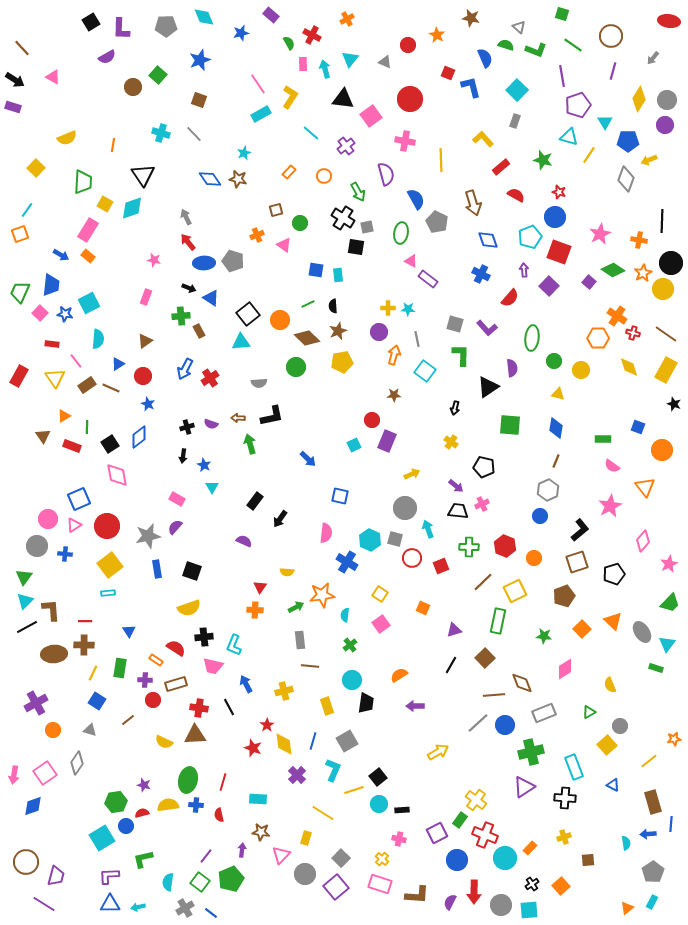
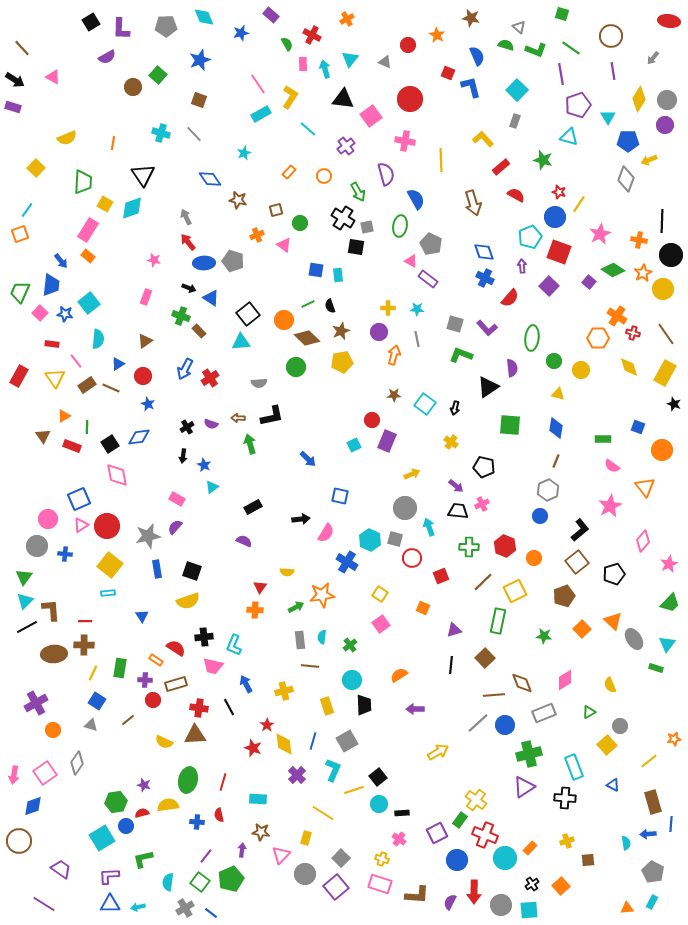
green semicircle at (289, 43): moved 2 px left, 1 px down
green line at (573, 45): moved 2 px left, 3 px down
blue semicircle at (485, 58): moved 8 px left, 2 px up
purple line at (613, 71): rotated 24 degrees counterclockwise
purple line at (562, 76): moved 1 px left, 2 px up
cyan triangle at (605, 122): moved 3 px right, 5 px up
cyan line at (311, 133): moved 3 px left, 4 px up
orange line at (113, 145): moved 2 px up
yellow line at (589, 155): moved 10 px left, 49 px down
brown star at (238, 179): moved 21 px down
gray pentagon at (437, 222): moved 6 px left, 22 px down
green ellipse at (401, 233): moved 1 px left, 7 px up
blue diamond at (488, 240): moved 4 px left, 12 px down
blue arrow at (61, 255): moved 6 px down; rotated 21 degrees clockwise
black circle at (671, 263): moved 8 px up
purple arrow at (524, 270): moved 2 px left, 4 px up
blue cross at (481, 274): moved 4 px right, 4 px down
cyan square at (89, 303): rotated 10 degrees counterclockwise
black semicircle at (333, 306): moved 3 px left; rotated 16 degrees counterclockwise
cyan star at (408, 309): moved 9 px right
green cross at (181, 316): rotated 24 degrees clockwise
orange circle at (280, 320): moved 4 px right
brown rectangle at (199, 331): rotated 16 degrees counterclockwise
brown star at (338, 331): moved 3 px right
brown line at (666, 334): rotated 20 degrees clockwise
green L-shape at (461, 355): rotated 70 degrees counterclockwise
yellow rectangle at (666, 370): moved 1 px left, 3 px down
cyan square at (425, 371): moved 33 px down
black cross at (187, 427): rotated 16 degrees counterclockwise
blue diamond at (139, 437): rotated 30 degrees clockwise
cyan triangle at (212, 487): rotated 24 degrees clockwise
black rectangle at (255, 501): moved 2 px left, 6 px down; rotated 24 degrees clockwise
black arrow at (280, 519): moved 21 px right; rotated 132 degrees counterclockwise
pink triangle at (74, 525): moved 7 px right
cyan arrow at (428, 529): moved 1 px right, 2 px up
pink semicircle at (326, 533): rotated 24 degrees clockwise
brown square at (577, 562): rotated 20 degrees counterclockwise
yellow square at (110, 565): rotated 15 degrees counterclockwise
red square at (441, 566): moved 10 px down
yellow semicircle at (189, 608): moved 1 px left, 7 px up
cyan semicircle at (345, 615): moved 23 px left, 22 px down
blue triangle at (129, 631): moved 13 px right, 15 px up
gray ellipse at (642, 632): moved 8 px left, 7 px down
black line at (451, 665): rotated 24 degrees counterclockwise
pink diamond at (565, 669): moved 11 px down
black trapezoid at (366, 703): moved 2 px left, 2 px down; rotated 10 degrees counterclockwise
purple arrow at (415, 706): moved 3 px down
gray triangle at (90, 730): moved 1 px right, 5 px up
green cross at (531, 752): moved 2 px left, 2 px down
blue cross at (196, 805): moved 1 px right, 17 px down
black rectangle at (402, 810): moved 3 px down
yellow cross at (564, 837): moved 3 px right, 4 px down
pink cross at (399, 839): rotated 24 degrees clockwise
yellow cross at (382, 859): rotated 24 degrees counterclockwise
brown circle at (26, 862): moved 7 px left, 21 px up
gray pentagon at (653, 872): rotated 10 degrees counterclockwise
purple trapezoid at (56, 876): moved 5 px right, 7 px up; rotated 70 degrees counterclockwise
orange triangle at (627, 908): rotated 32 degrees clockwise
